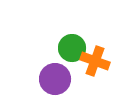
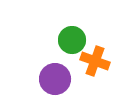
green circle: moved 8 px up
